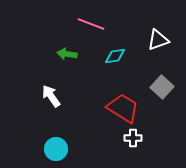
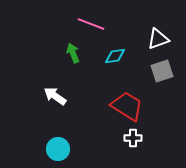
white triangle: moved 1 px up
green arrow: moved 6 px right, 1 px up; rotated 60 degrees clockwise
gray square: moved 16 px up; rotated 30 degrees clockwise
white arrow: moved 4 px right; rotated 20 degrees counterclockwise
red trapezoid: moved 4 px right, 2 px up
cyan circle: moved 2 px right
